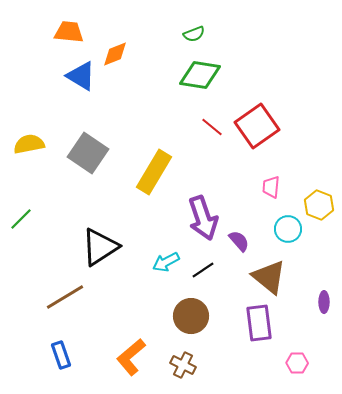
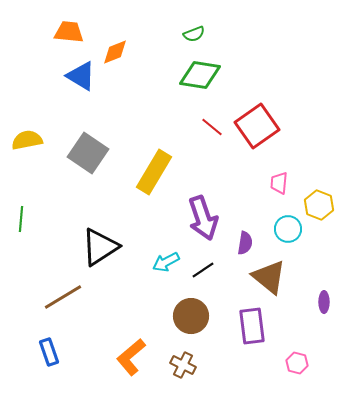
orange diamond: moved 2 px up
yellow semicircle: moved 2 px left, 4 px up
pink trapezoid: moved 8 px right, 4 px up
green line: rotated 40 degrees counterclockwise
purple semicircle: moved 6 px right, 2 px down; rotated 50 degrees clockwise
brown line: moved 2 px left
purple rectangle: moved 7 px left, 3 px down
blue rectangle: moved 12 px left, 3 px up
pink hexagon: rotated 15 degrees clockwise
